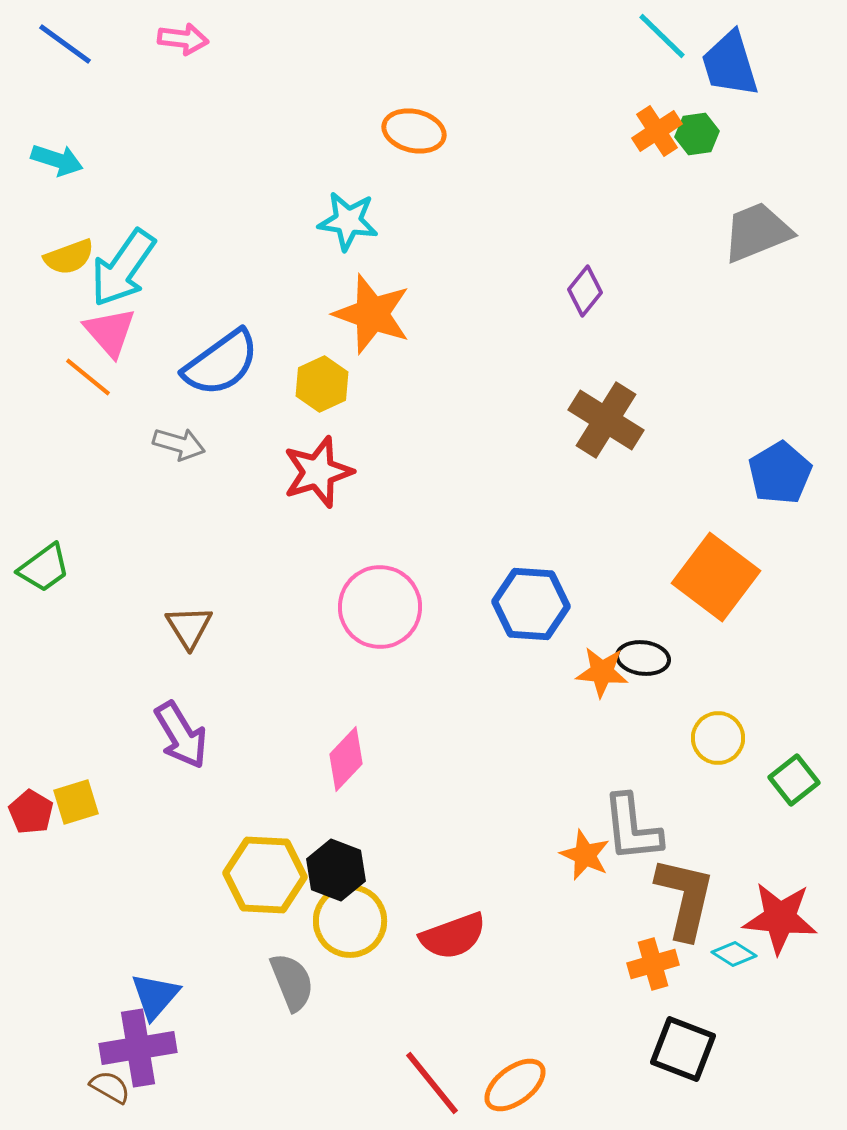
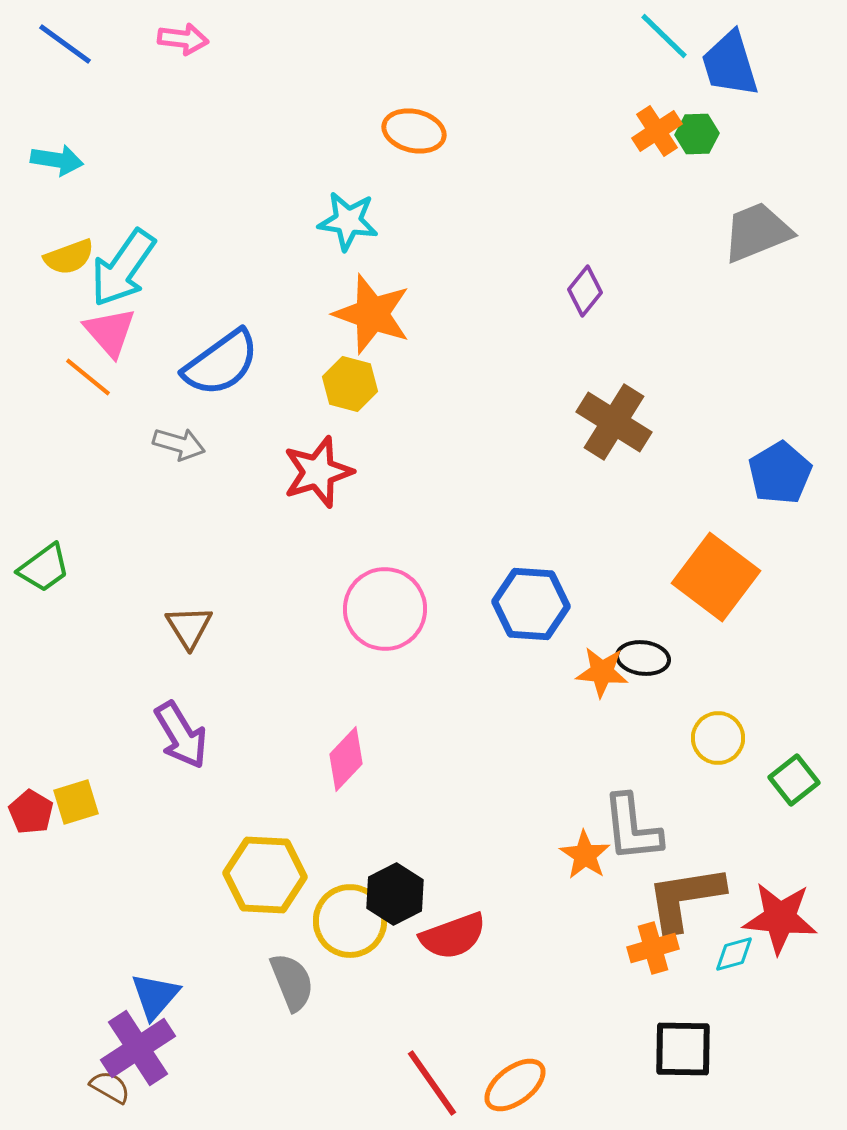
cyan line at (662, 36): moved 2 px right
green hexagon at (697, 134): rotated 6 degrees clockwise
cyan arrow at (57, 160): rotated 9 degrees counterclockwise
yellow hexagon at (322, 384): moved 28 px right; rotated 20 degrees counterclockwise
brown cross at (606, 420): moved 8 px right, 2 px down
pink circle at (380, 607): moved 5 px right, 2 px down
orange star at (585, 855): rotated 9 degrees clockwise
black hexagon at (336, 870): moved 59 px right, 24 px down; rotated 12 degrees clockwise
brown L-shape at (685, 898): rotated 112 degrees counterclockwise
cyan diamond at (734, 954): rotated 48 degrees counterclockwise
orange cross at (653, 964): moved 16 px up
purple cross at (138, 1048): rotated 24 degrees counterclockwise
black square at (683, 1049): rotated 20 degrees counterclockwise
red line at (432, 1083): rotated 4 degrees clockwise
